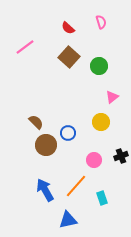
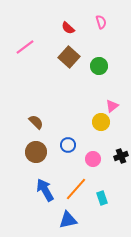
pink triangle: moved 9 px down
blue circle: moved 12 px down
brown circle: moved 10 px left, 7 px down
pink circle: moved 1 px left, 1 px up
orange line: moved 3 px down
